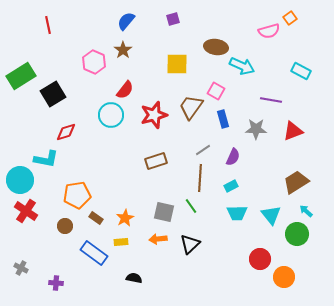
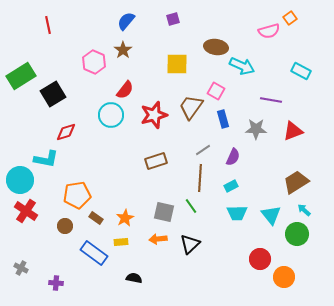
cyan arrow at (306, 211): moved 2 px left, 1 px up
